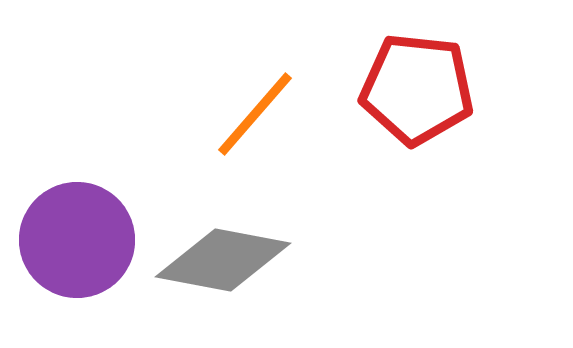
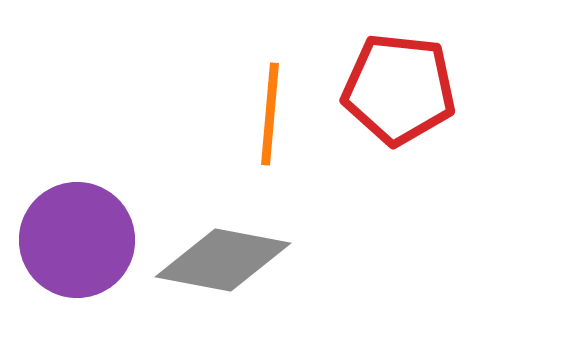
red pentagon: moved 18 px left
orange line: moved 15 px right; rotated 36 degrees counterclockwise
